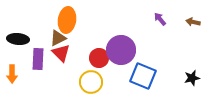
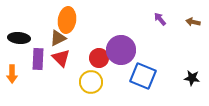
black ellipse: moved 1 px right, 1 px up
red triangle: moved 5 px down
black star: rotated 21 degrees clockwise
